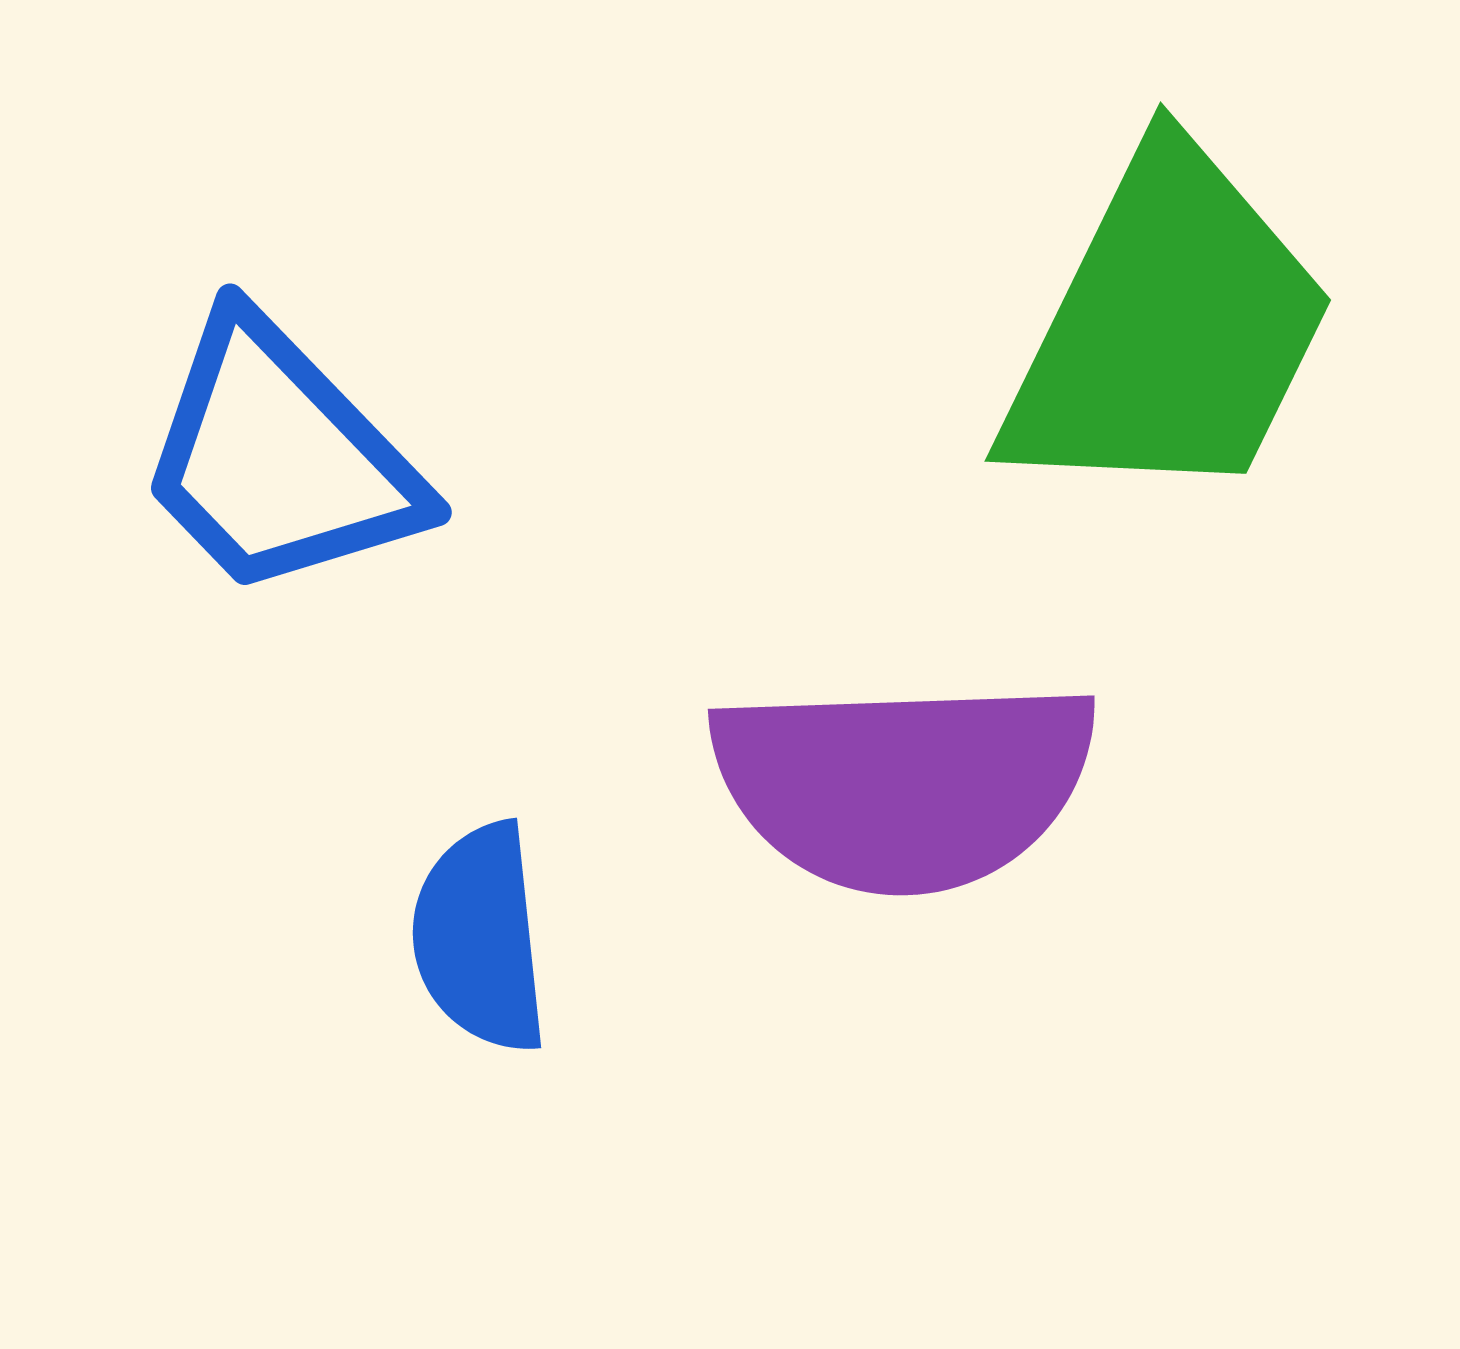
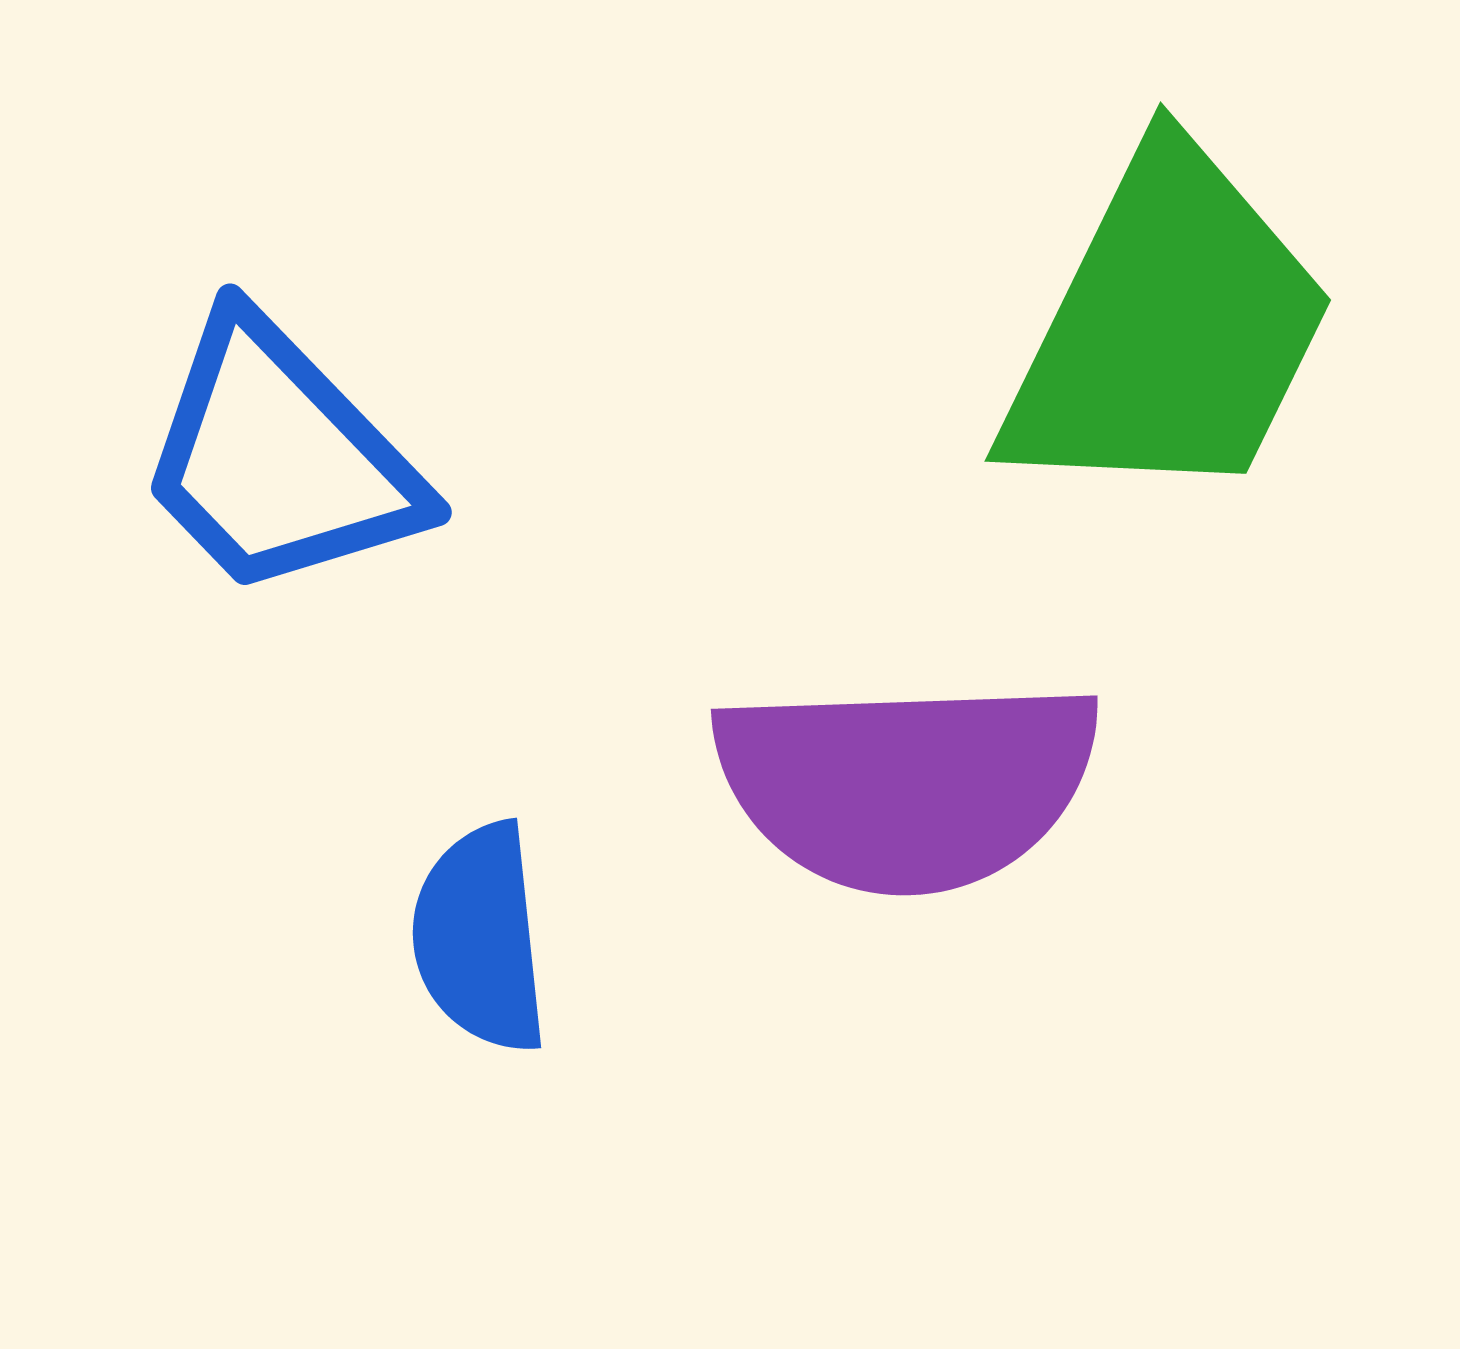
purple semicircle: moved 3 px right
